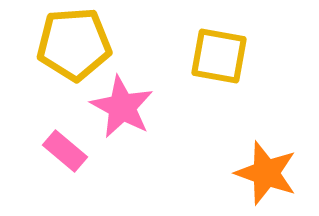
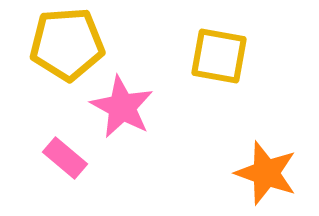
yellow pentagon: moved 7 px left
pink rectangle: moved 7 px down
